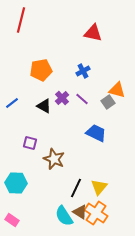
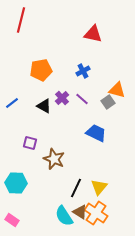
red triangle: moved 1 px down
